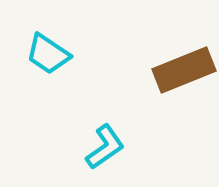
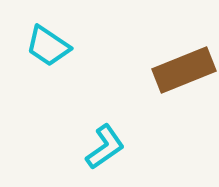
cyan trapezoid: moved 8 px up
